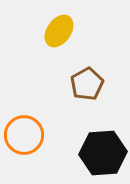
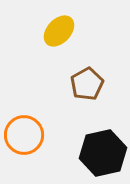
yellow ellipse: rotated 8 degrees clockwise
black hexagon: rotated 9 degrees counterclockwise
